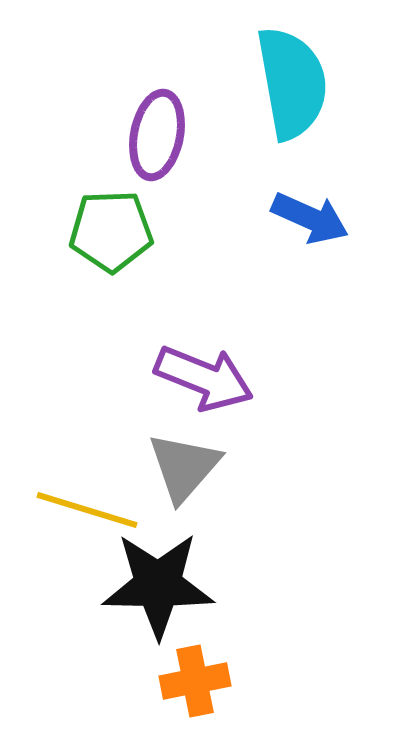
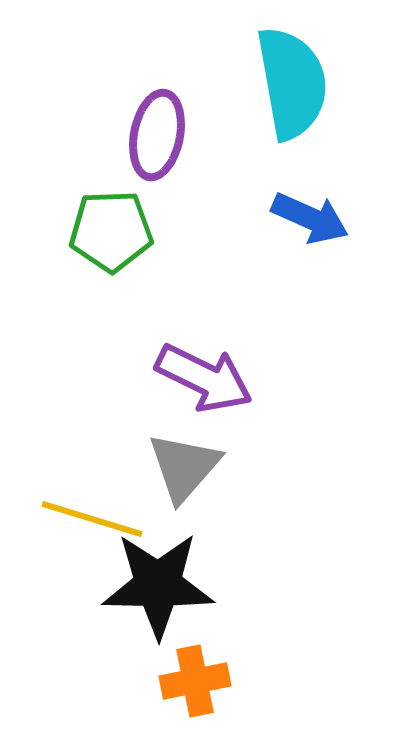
purple arrow: rotated 4 degrees clockwise
yellow line: moved 5 px right, 9 px down
